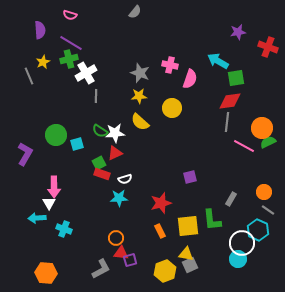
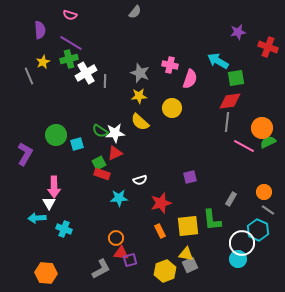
gray line at (96, 96): moved 9 px right, 15 px up
white semicircle at (125, 179): moved 15 px right, 1 px down
